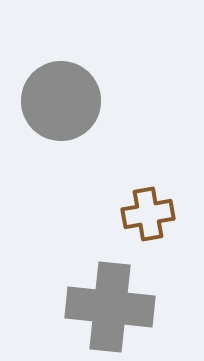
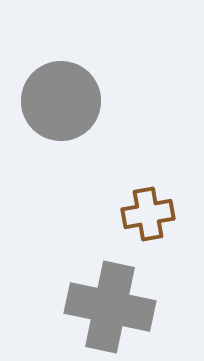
gray cross: rotated 6 degrees clockwise
